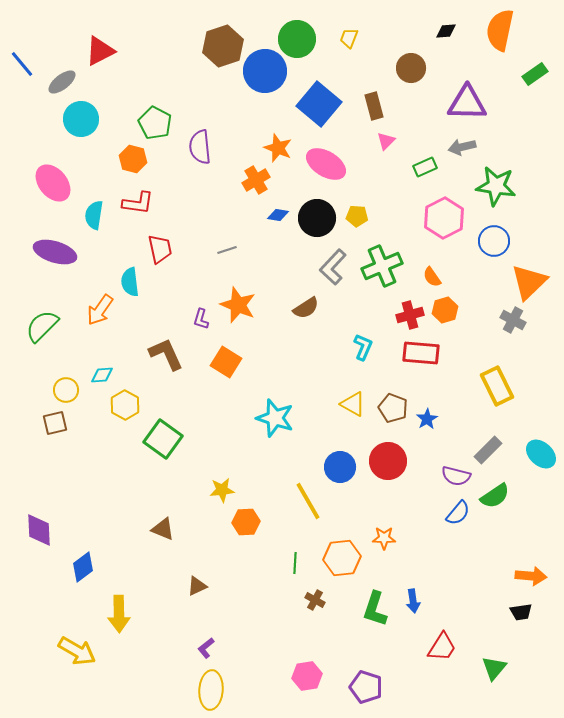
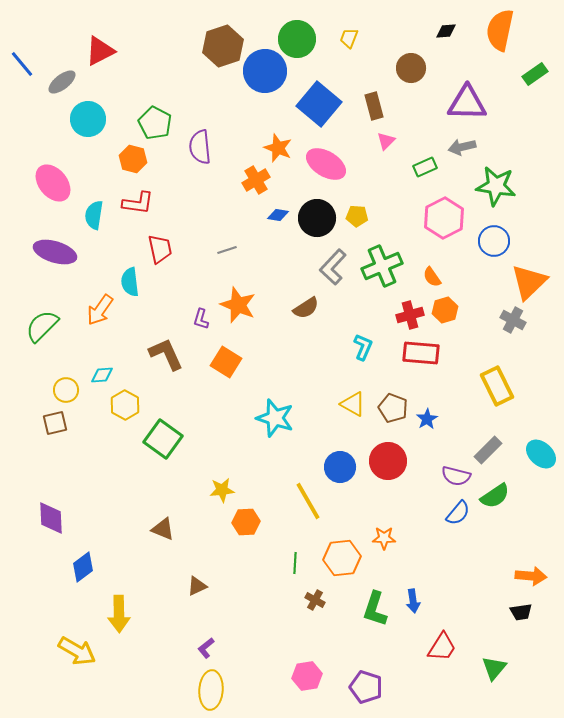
cyan circle at (81, 119): moved 7 px right
purple diamond at (39, 530): moved 12 px right, 12 px up
